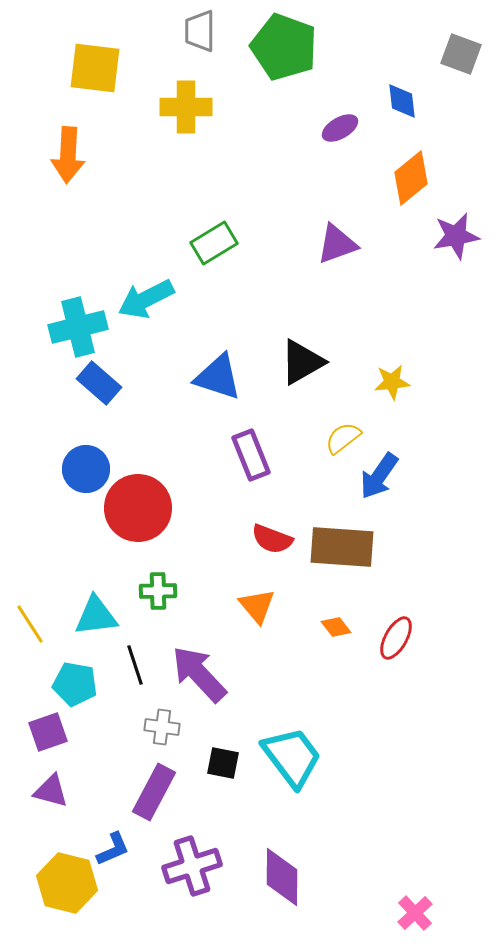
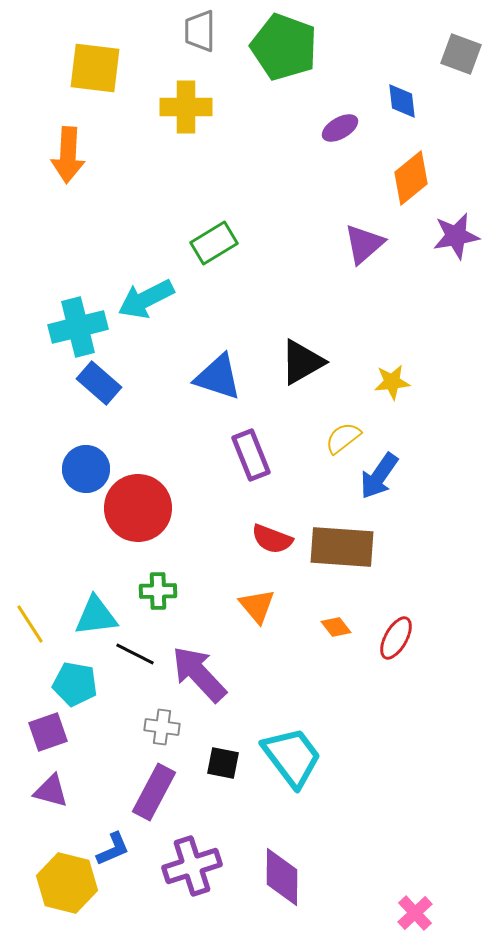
purple triangle at (337, 244): moved 27 px right; rotated 21 degrees counterclockwise
black line at (135, 665): moved 11 px up; rotated 45 degrees counterclockwise
